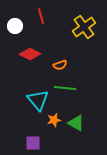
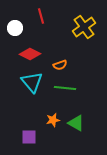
white circle: moved 2 px down
cyan triangle: moved 6 px left, 18 px up
orange star: moved 1 px left
purple square: moved 4 px left, 6 px up
